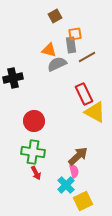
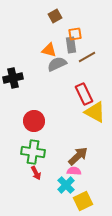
pink semicircle: rotated 72 degrees counterclockwise
